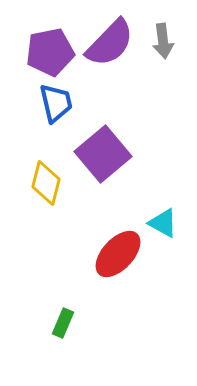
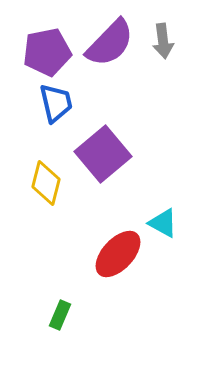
purple pentagon: moved 3 px left
green rectangle: moved 3 px left, 8 px up
